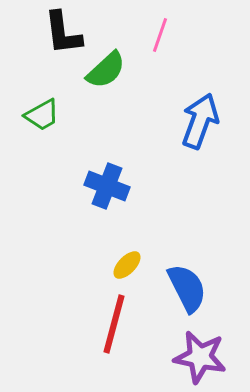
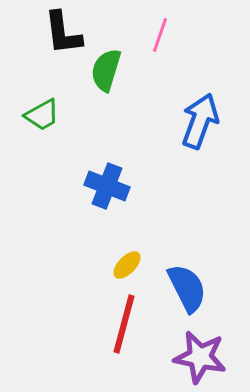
green semicircle: rotated 150 degrees clockwise
red line: moved 10 px right
